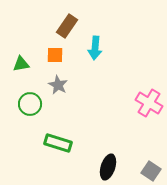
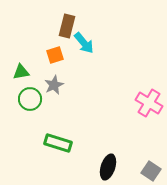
brown rectangle: rotated 20 degrees counterclockwise
cyan arrow: moved 11 px left, 5 px up; rotated 45 degrees counterclockwise
orange square: rotated 18 degrees counterclockwise
green triangle: moved 8 px down
gray star: moved 4 px left; rotated 18 degrees clockwise
green circle: moved 5 px up
